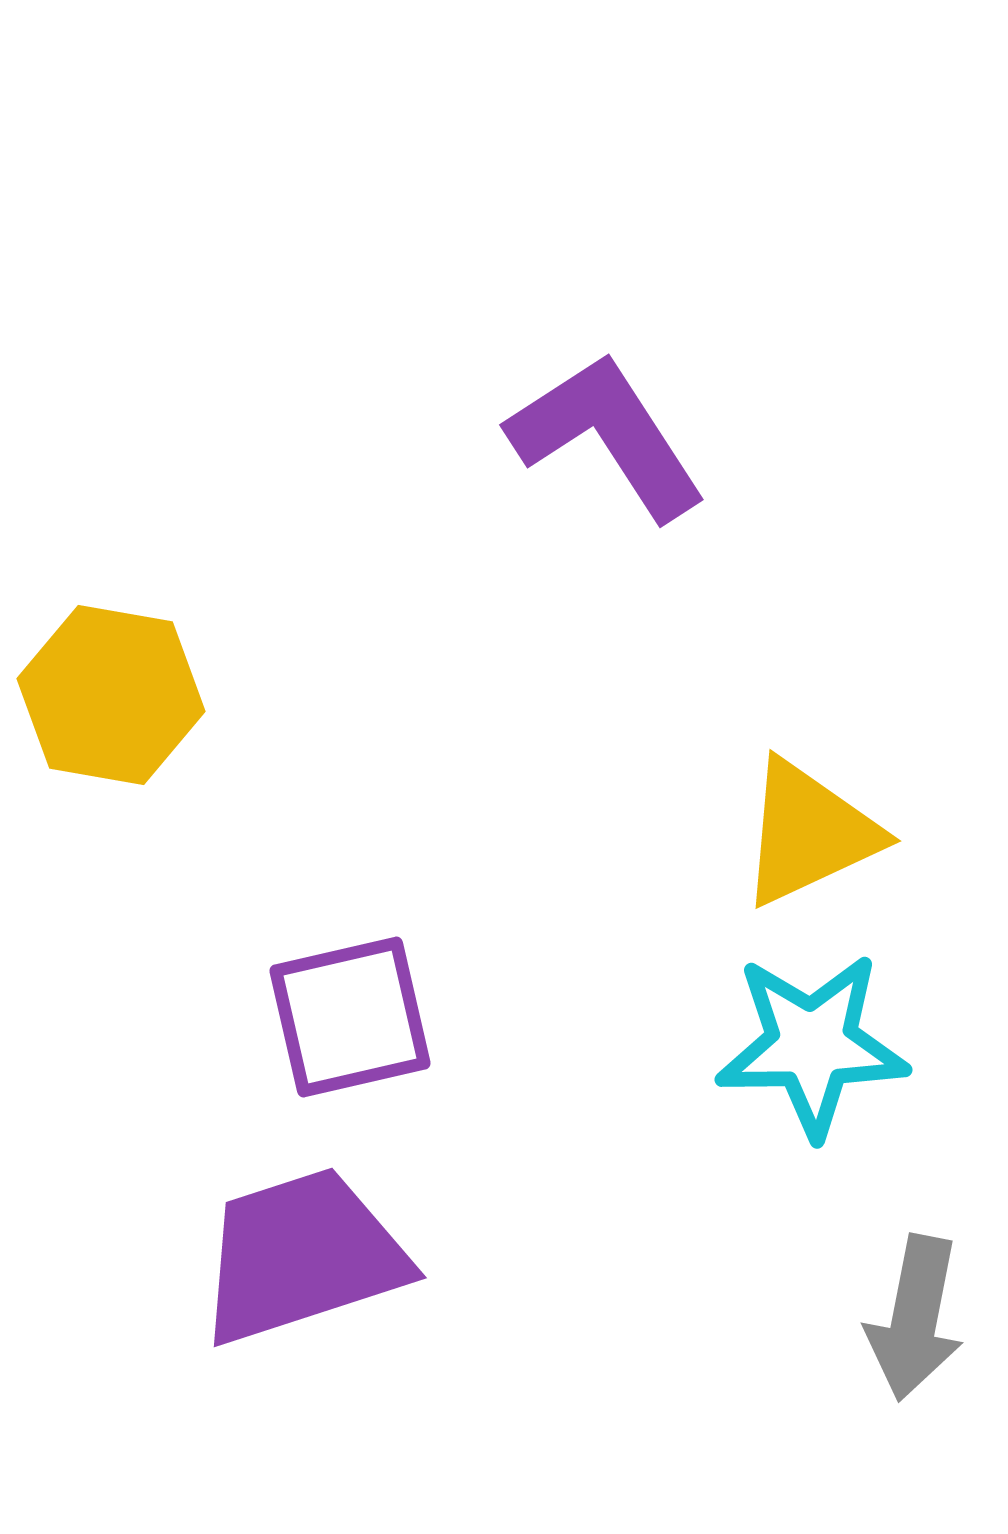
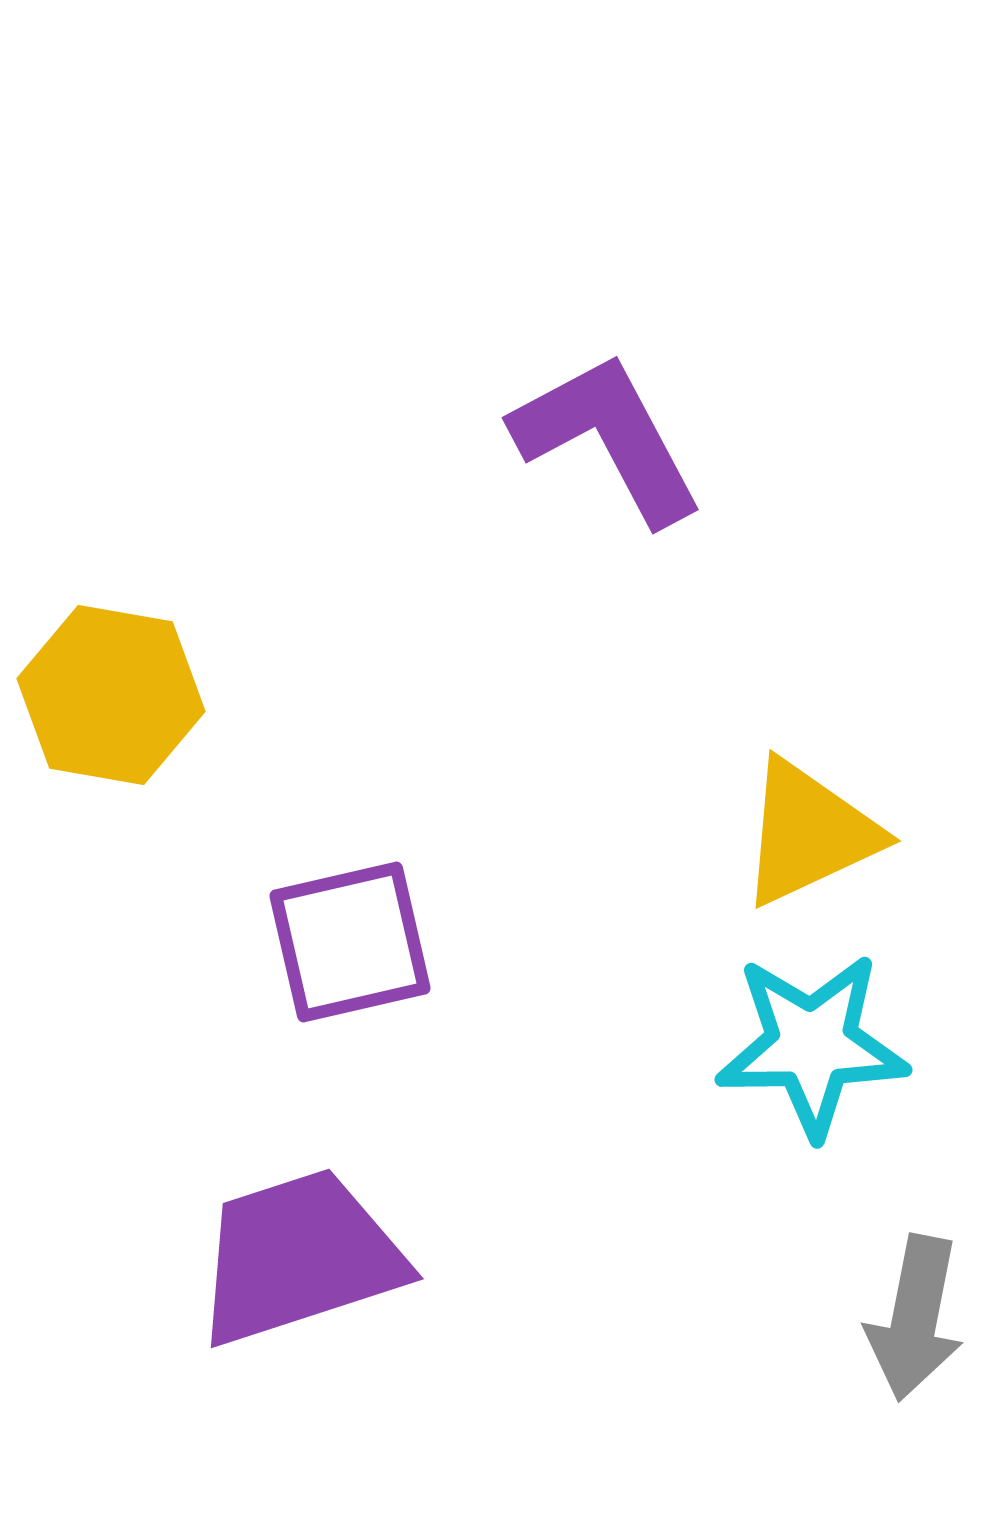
purple L-shape: moved 1 px right, 2 px down; rotated 5 degrees clockwise
purple square: moved 75 px up
purple trapezoid: moved 3 px left, 1 px down
